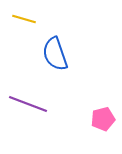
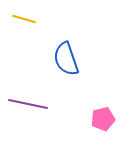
blue semicircle: moved 11 px right, 5 px down
purple line: rotated 9 degrees counterclockwise
